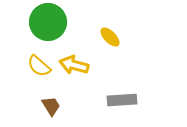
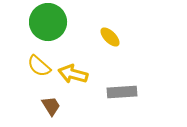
yellow arrow: moved 1 px left, 9 px down
gray rectangle: moved 8 px up
